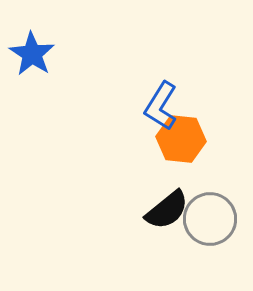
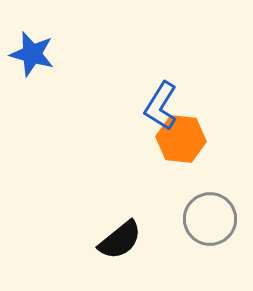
blue star: rotated 18 degrees counterclockwise
black semicircle: moved 47 px left, 30 px down
